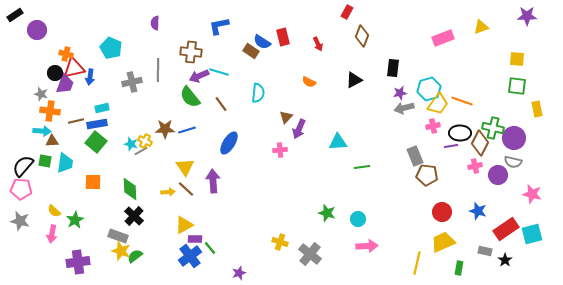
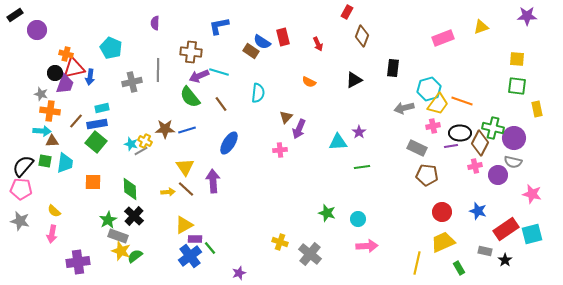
purple star at (400, 93): moved 41 px left, 39 px down; rotated 24 degrees counterclockwise
brown line at (76, 121): rotated 35 degrees counterclockwise
gray rectangle at (415, 156): moved 2 px right, 8 px up; rotated 42 degrees counterclockwise
green star at (75, 220): moved 33 px right
green rectangle at (459, 268): rotated 40 degrees counterclockwise
